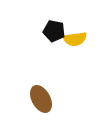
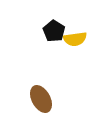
black pentagon: rotated 20 degrees clockwise
